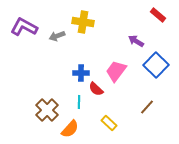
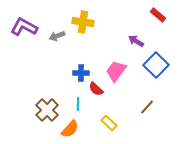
cyan line: moved 1 px left, 2 px down
